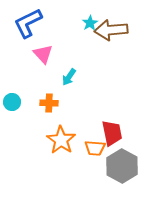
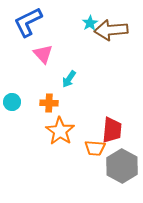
blue L-shape: moved 1 px up
cyan arrow: moved 2 px down
red trapezoid: moved 3 px up; rotated 16 degrees clockwise
orange star: moved 1 px left, 9 px up
